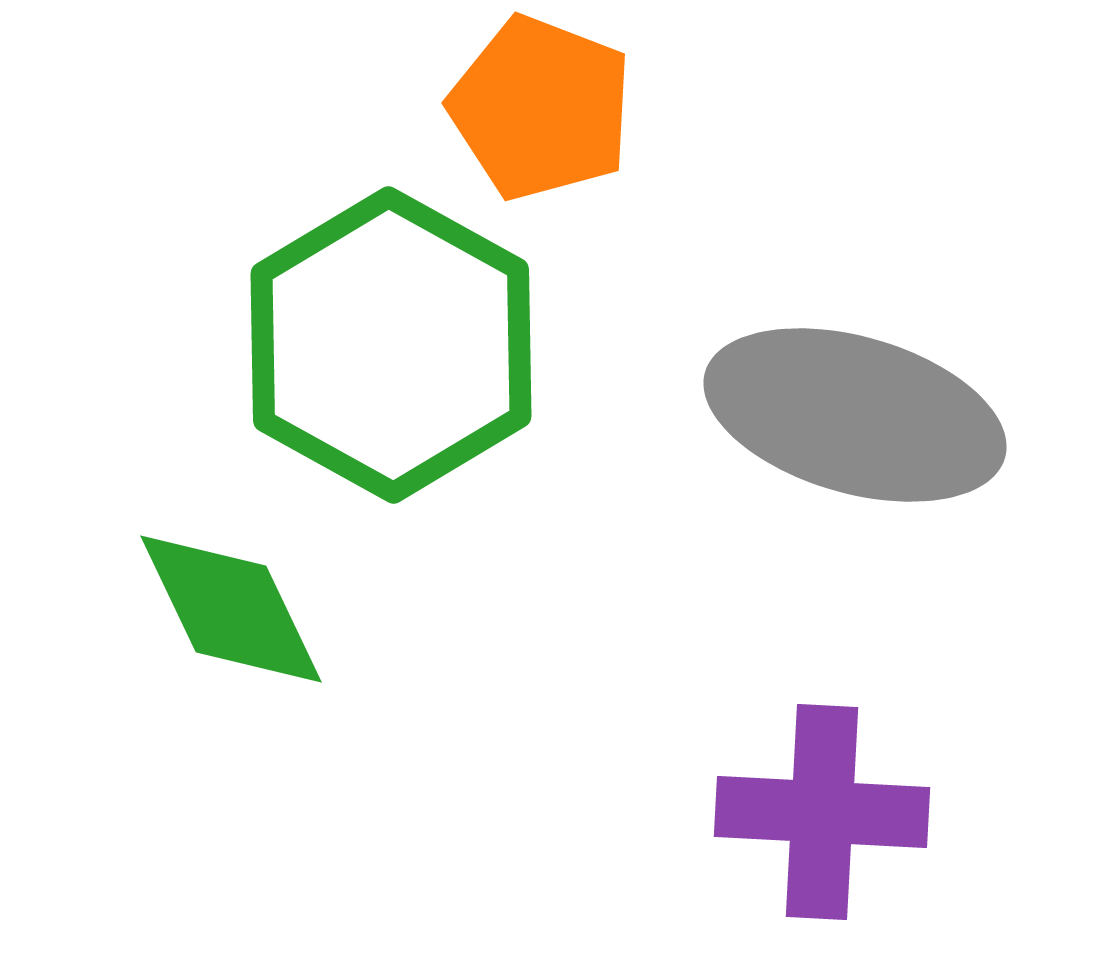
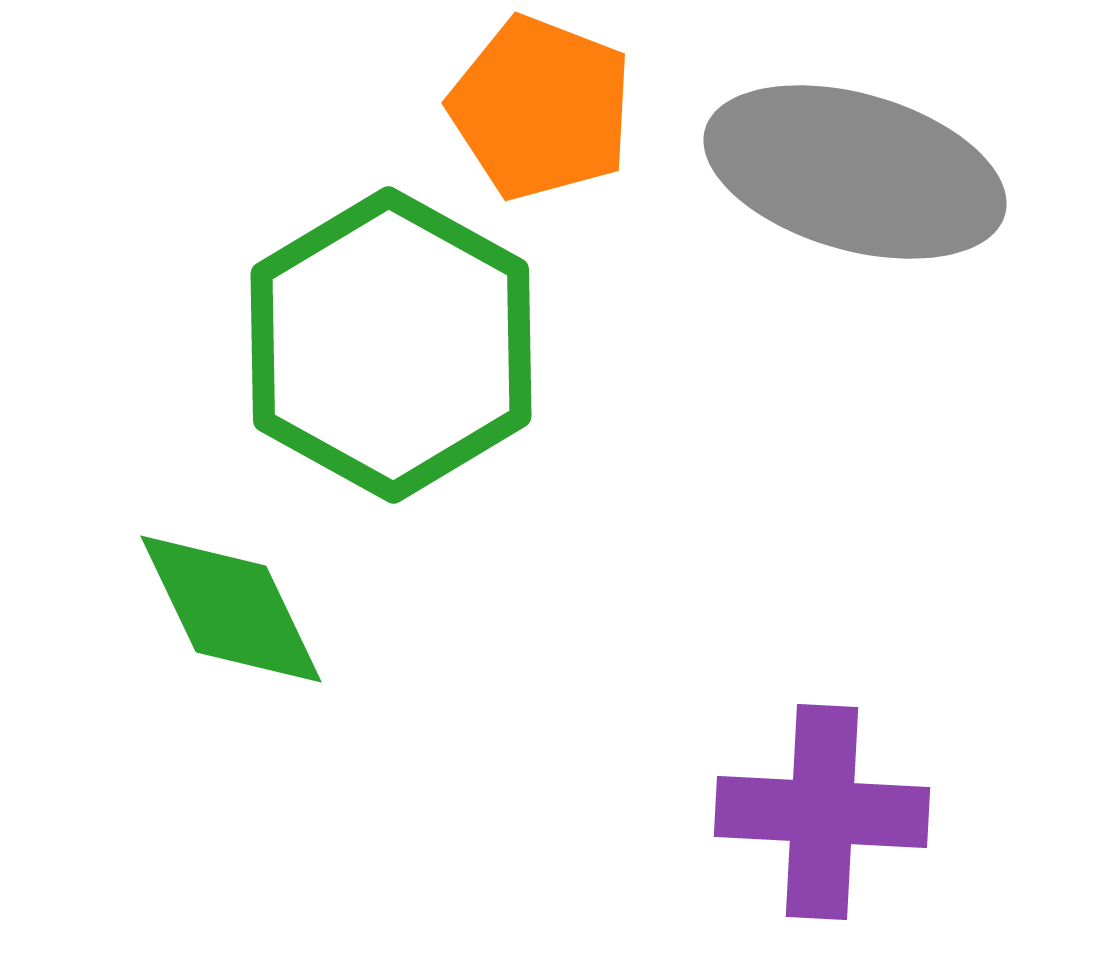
gray ellipse: moved 243 px up
